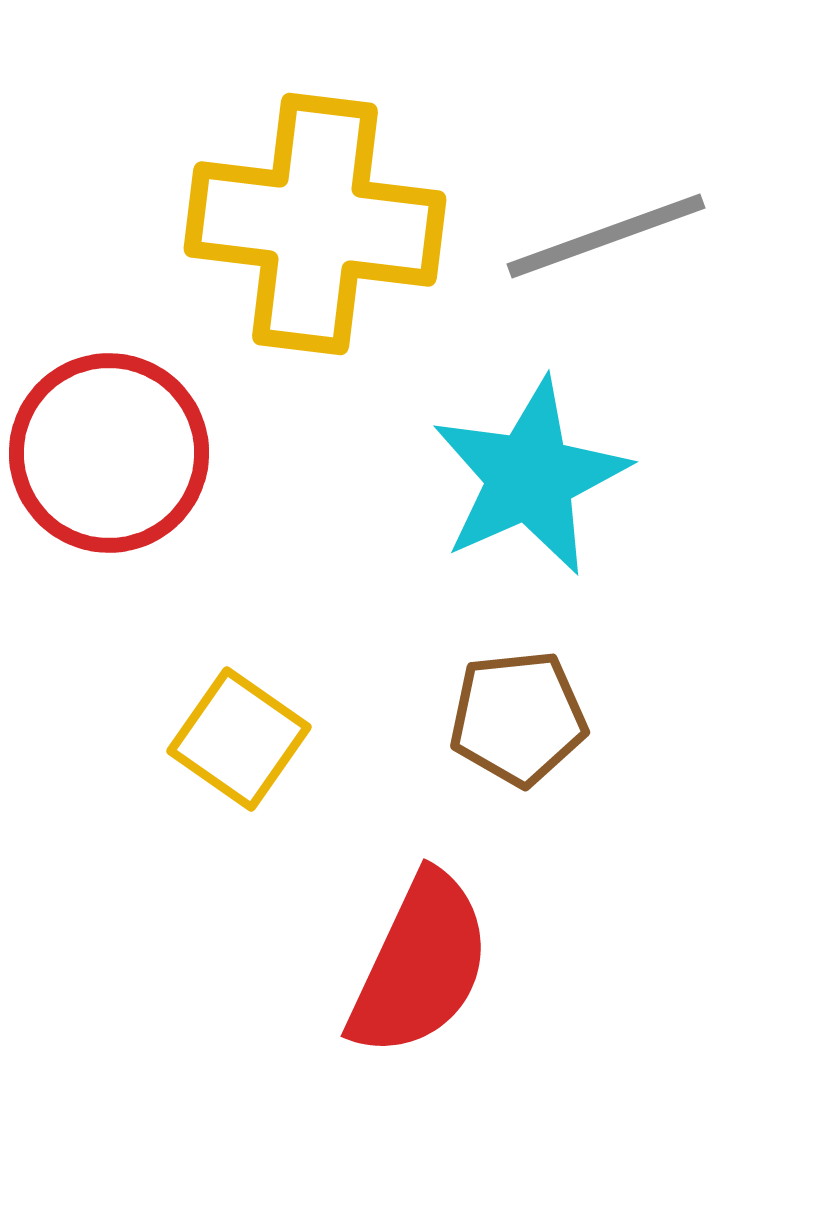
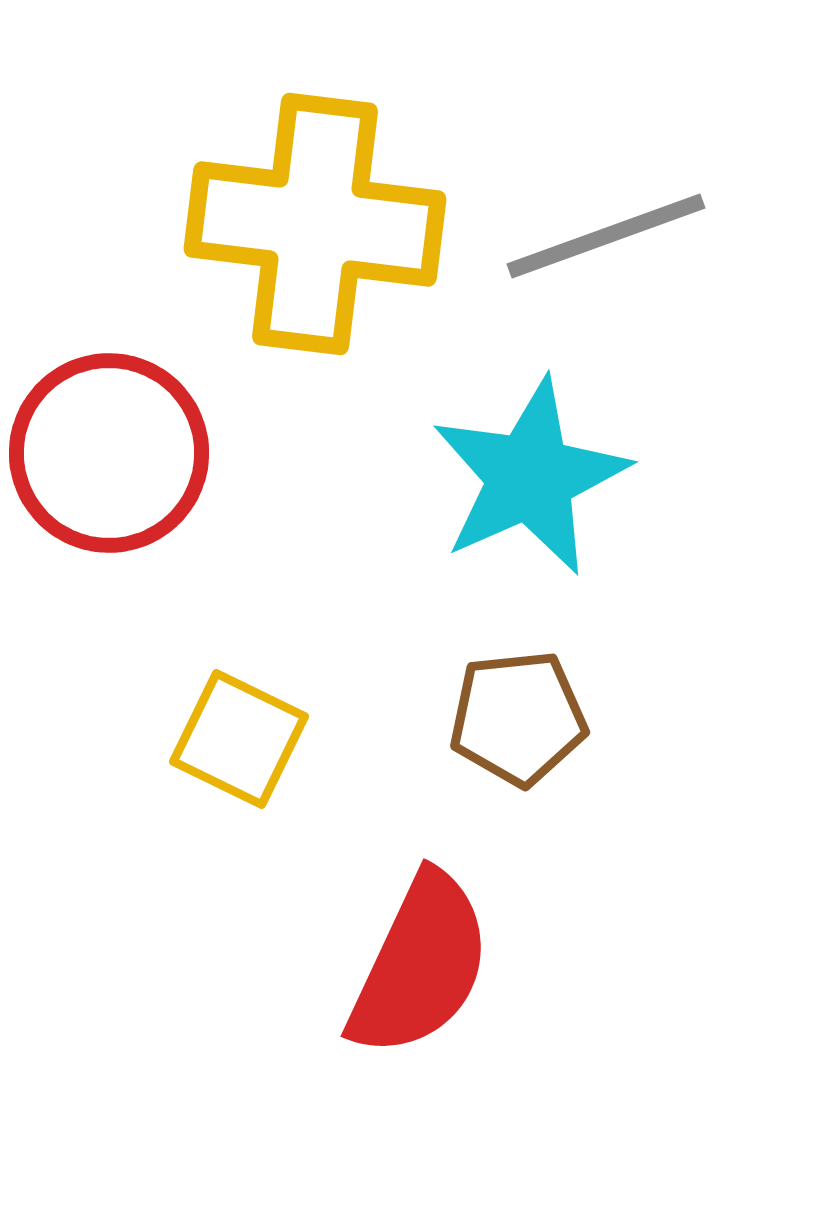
yellow square: rotated 9 degrees counterclockwise
